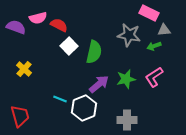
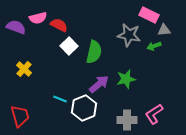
pink rectangle: moved 2 px down
pink L-shape: moved 37 px down
